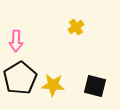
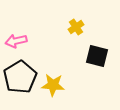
pink arrow: rotated 75 degrees clockwise
black pentagon: moved 1 px up
black square: moved 2 px right, 30 px up
